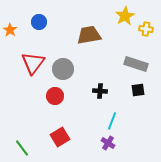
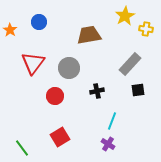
gray rectangle: moved 6 px left; rotated 65 degrees counterclockwise
gray circle: moved 6 px right, 1 px up
black cross: moved 3 px left; rotated 16 degrees counterclockwise
purple cross: moved 1 px down
